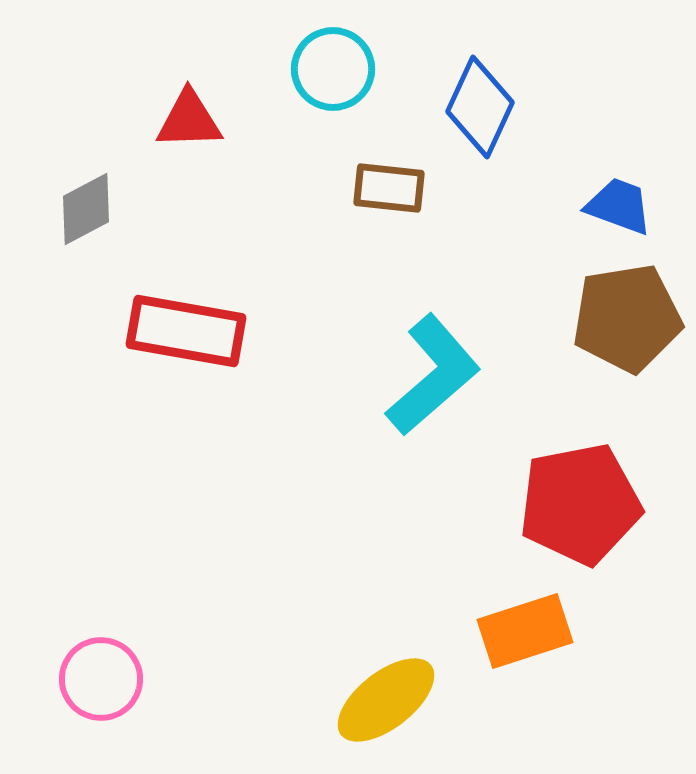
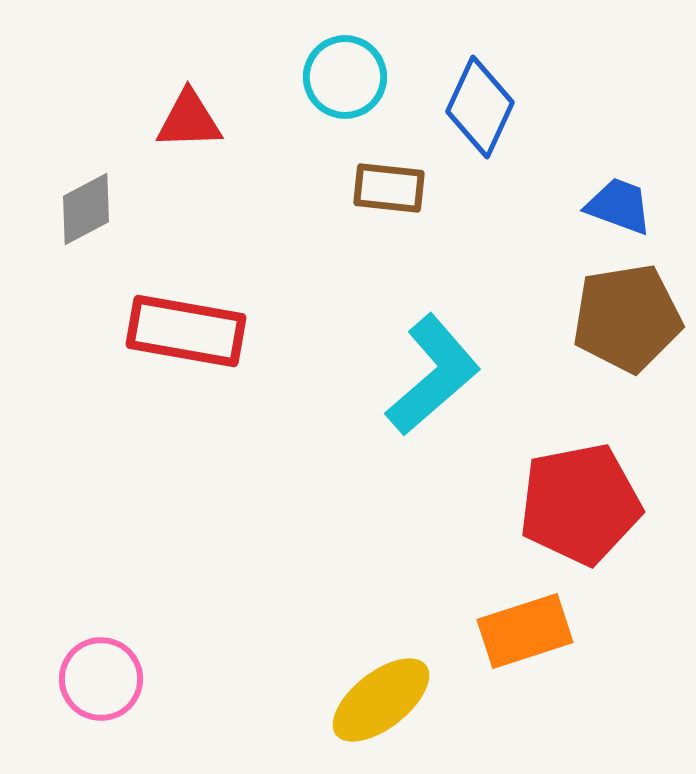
cyan circle: moved 12 px right, 8 px down
yellow ellipse: moved 5 px left
